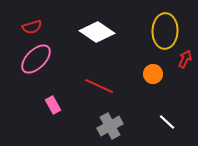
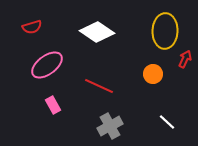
pink ellipse: moved 11 px right, 6 px down; rotated 8 degrees clockwise
